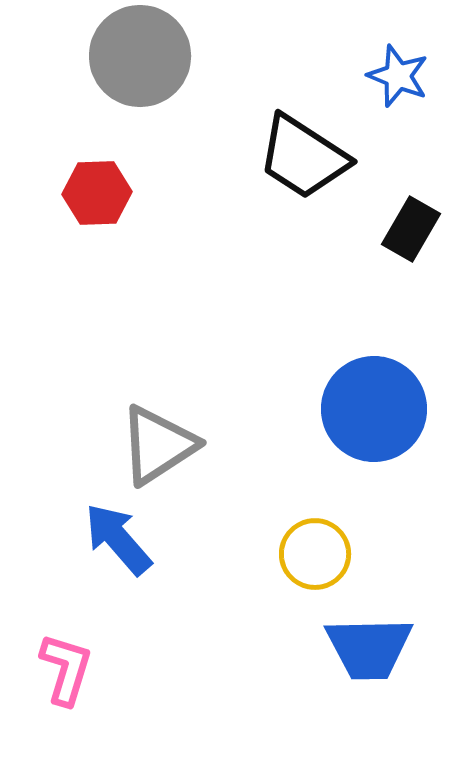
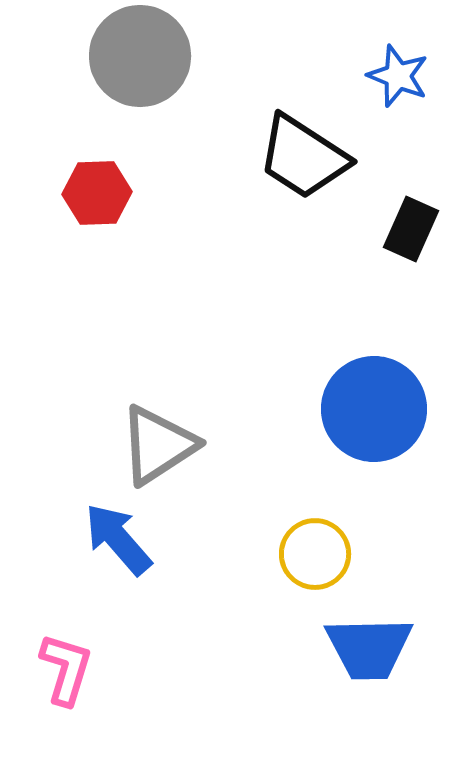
black rectangle: rotated 6 degrees counterclockwise
